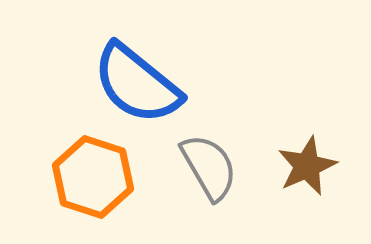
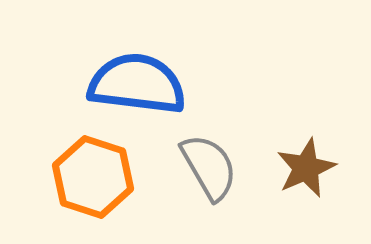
blue semicircle: rotated 148 degrees clockwise
brown star: moved 1 px left, 2 px down
